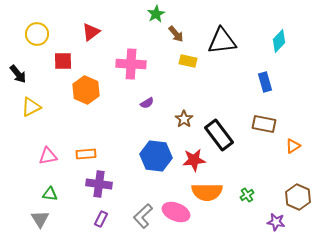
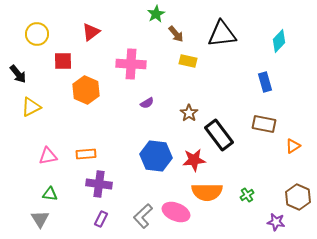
black triangle: moved 7 px up
brown star: moved 5 px right, 6 px up
